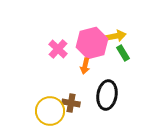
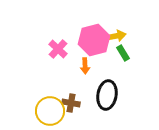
pink hexagon: moved 2 px right, 3 px up
orange arrow: rotated 14 degrees counterclockwise
